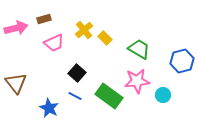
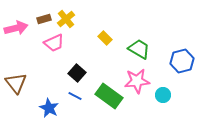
yellow cross: moved 18 px left, 11 px up
